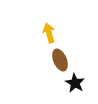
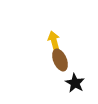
yellow arrow: moved 5 px right, 8 px down
